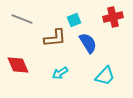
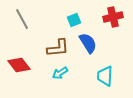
gray line: rotated 40 degrees clockwise
brown L-shape: moved 3 px right, 10 px down
red diamond: moved 1 px right; rotated 15 degrees counterclockwise
cyan trapezoid: rotated 140 degrees clockwise
